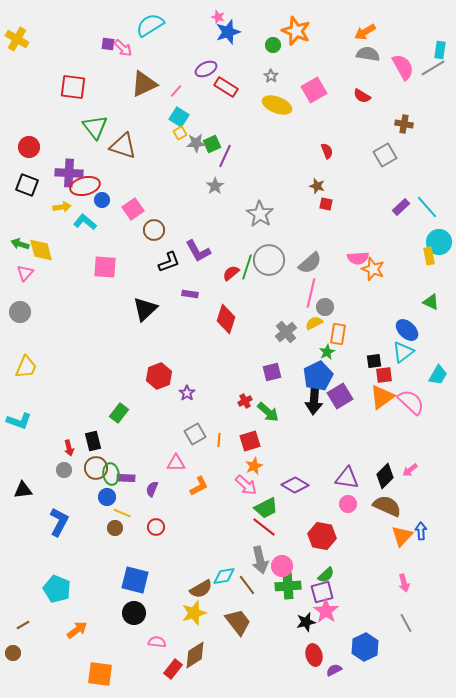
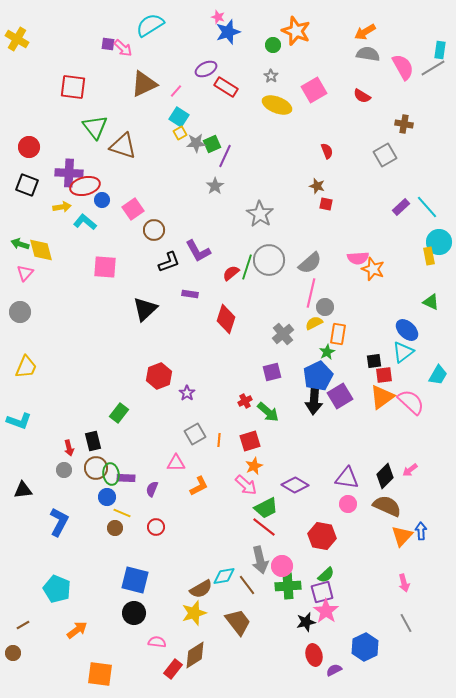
gray cross at (286, 332): moved 3 px left, 2 px down
